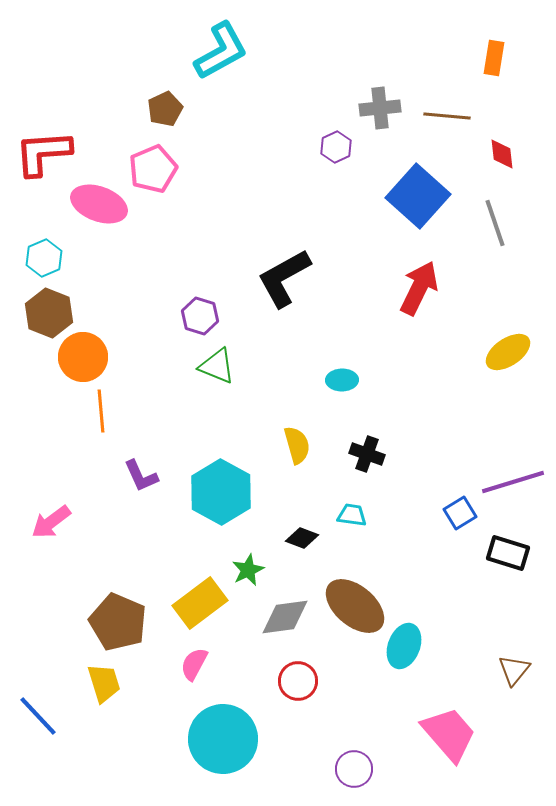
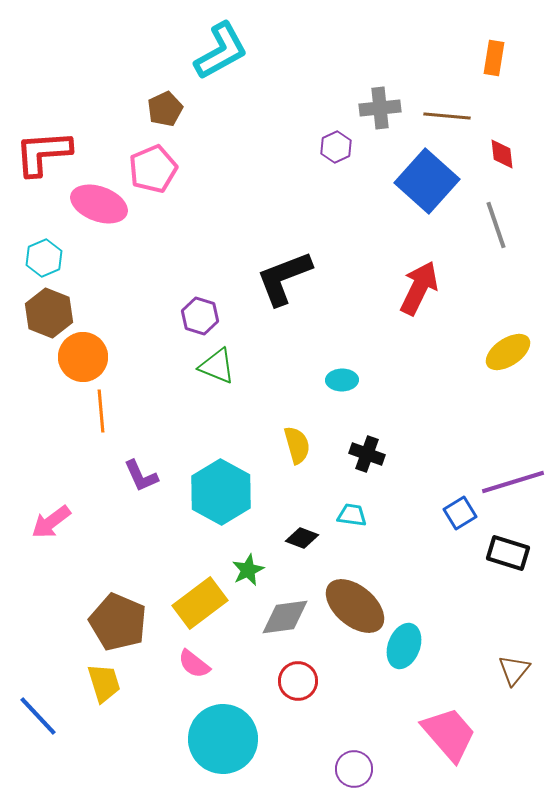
blue square at (418, 196): moved 9 px right, 15 px up
gray line at (495, 223): moved 1 px right, 2 px down
black L-shape at (284, 278): rotated 8 degrees clockwise
pink semicircle at (194, 664): rotated 80 degrees counterclockwise
